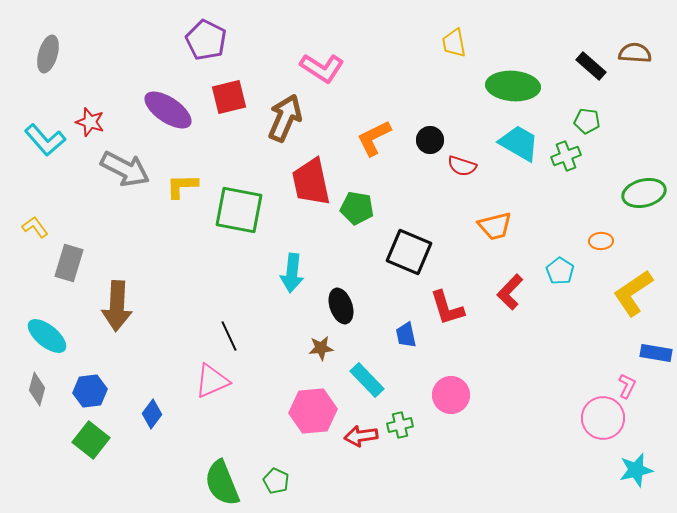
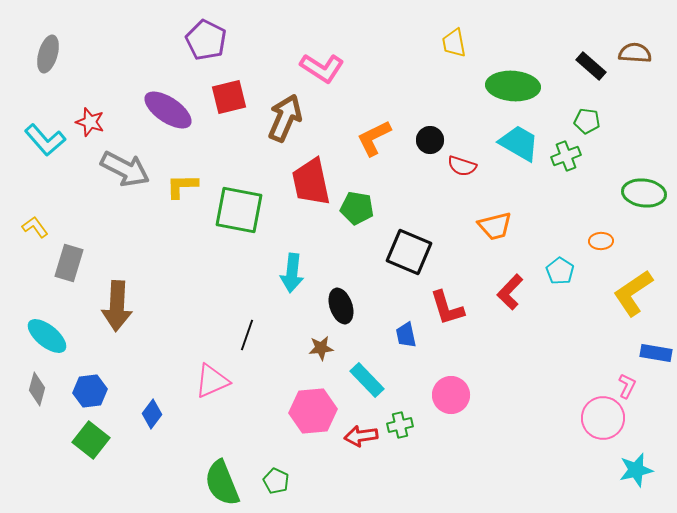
green ellipse at (644, 193): rotated 21 degrees clockwise
black line at (229, 336): moved 18 px right, 1 px up; rotated 44 degrees clockwise
